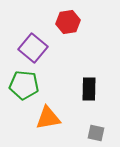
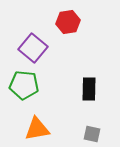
orange triangle: moved 11 px left, 11 px down
gray square: moved 4 px left, 1 px down
